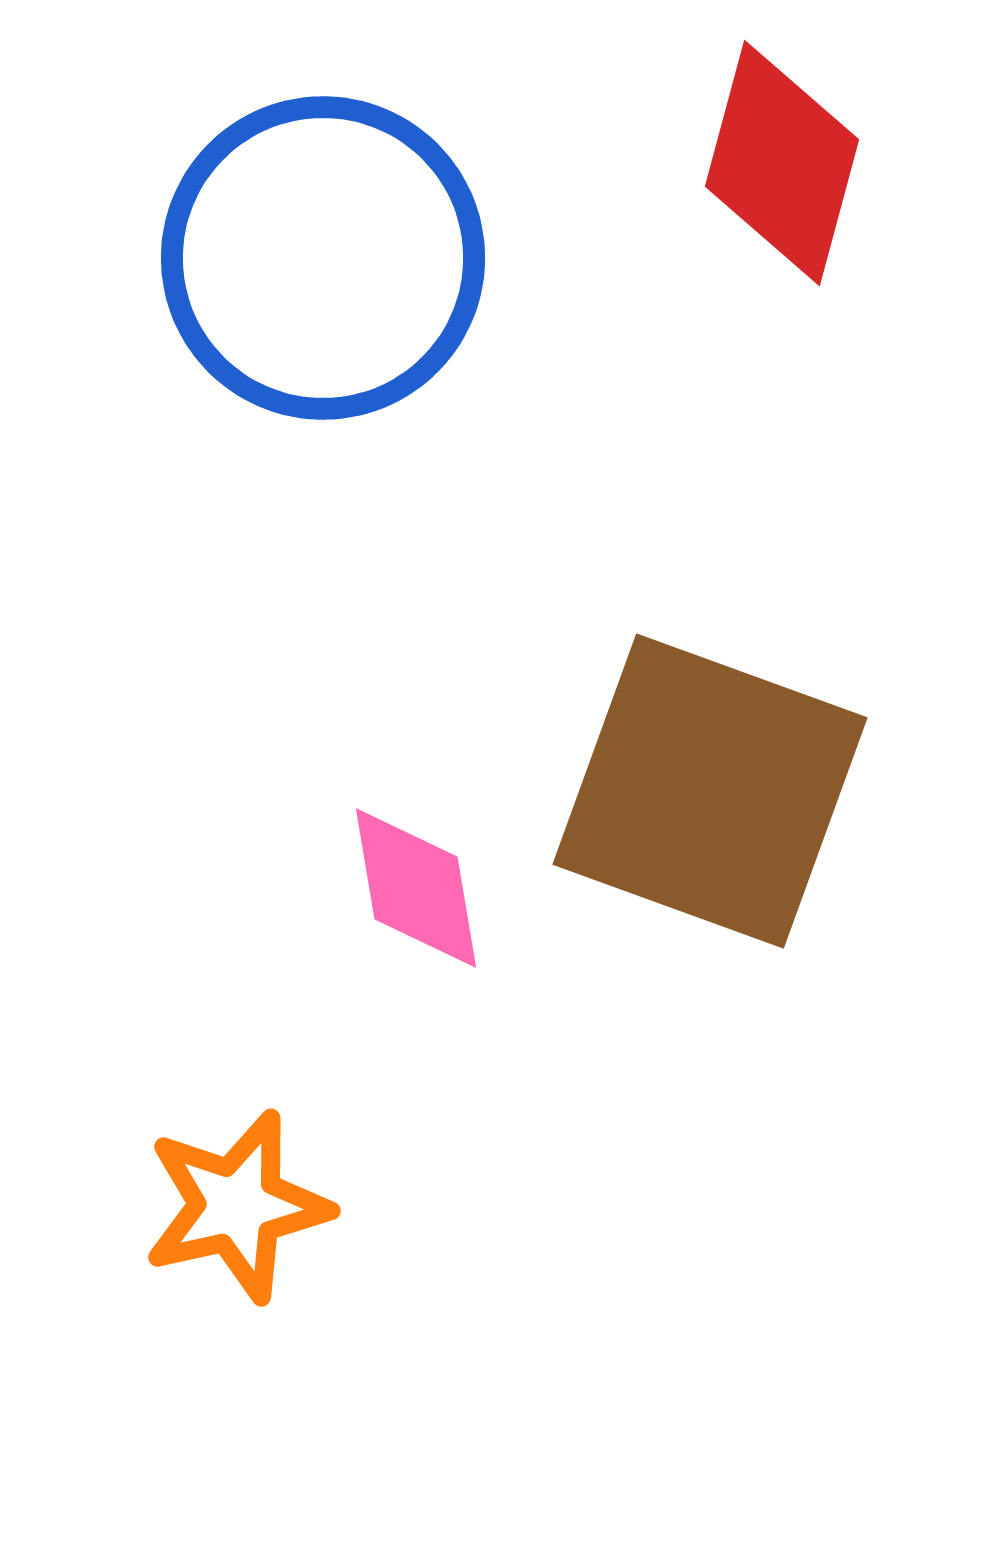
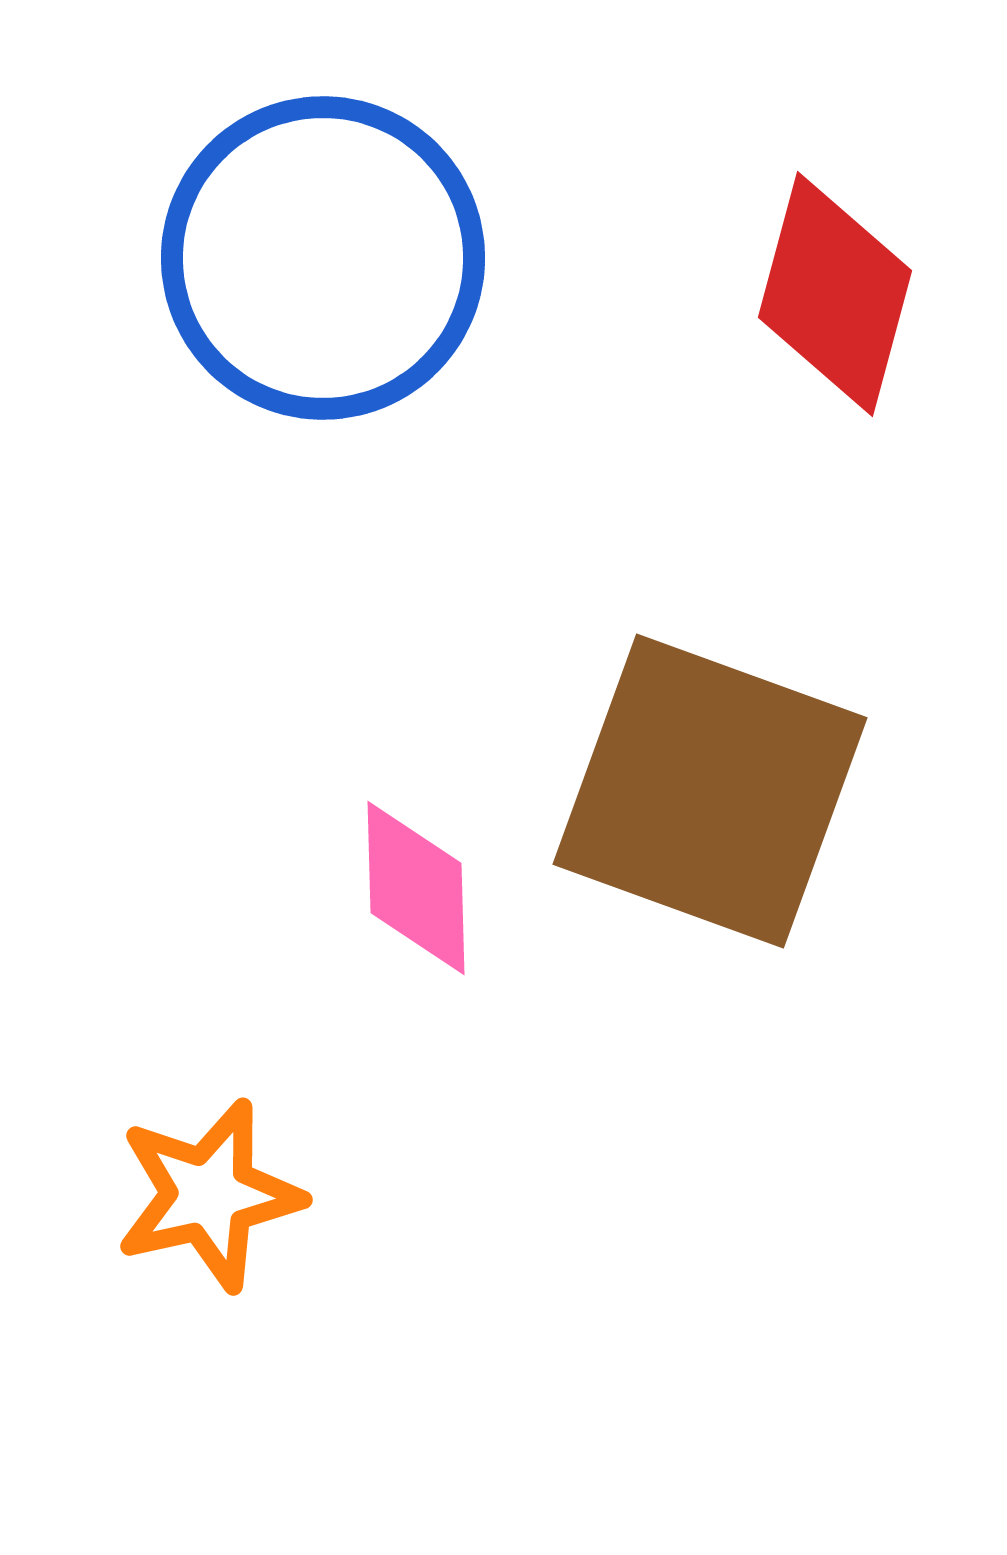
red diamond: moved 53 px right, 131 px down
pink diamond: rotated 8 degrees clockwise
orange star: moved 28 px left, 11 px up
